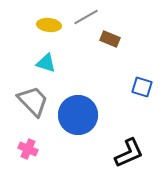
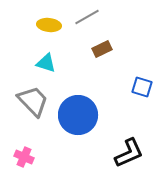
gray line: moved 1 px right
brown rectangle: moved 8 px left, 10 px down; rotated 48 degrees counterclockwise
pink cross: moved 4 px left, 8 px down
